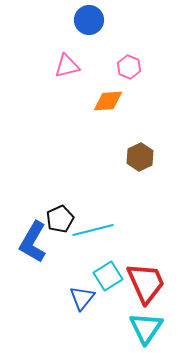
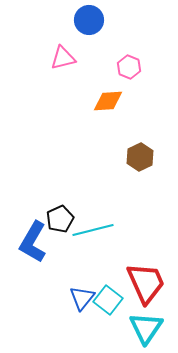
pink triangle: moved 4 px left, 8 px up
cyan square: moved 24 px down; rotated 20 degrees counterclockwise
